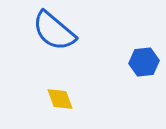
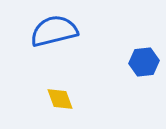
blue semicircle: rotated 126 degrees clockwise
